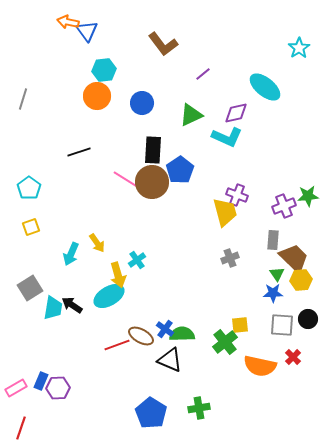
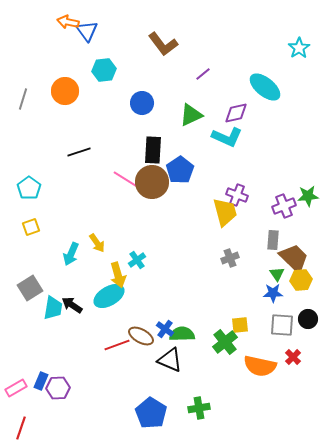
orange circle at (97, 96): moved 32 px left, 5 px up
